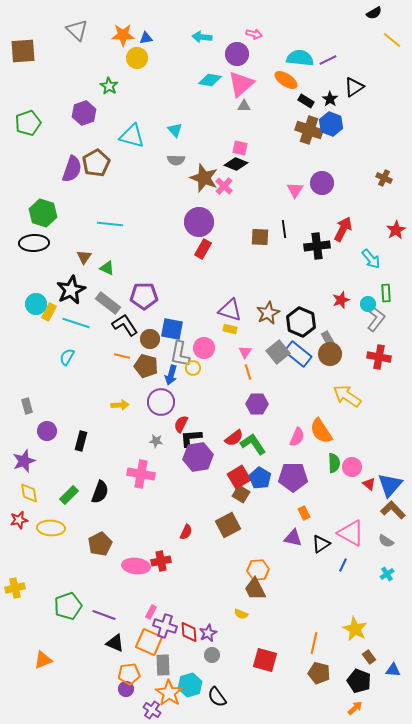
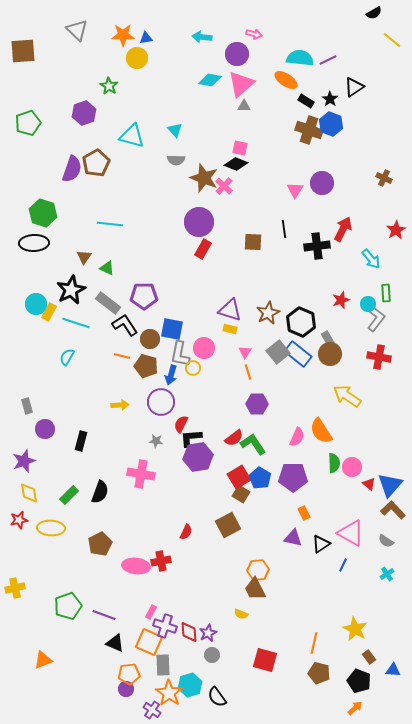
brown square at (260, 237): moved 7 px left, 5 px down
purple circle at (47, 431): moved 2 px left, 2 px up
